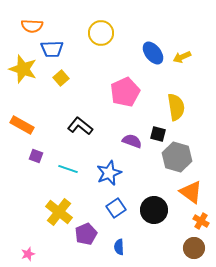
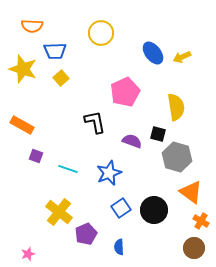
blue trapezoid: moved 3 px right, 2 px down
black L-shape: moved 15 px right, 4 px up; rotated 40 degrees clockwise
blue square: moved 5 px right
